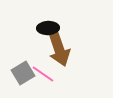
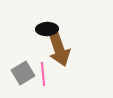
black ellipse: moved 1 px left, 1 px down
pink line: rotated 50 degrees clockwise
